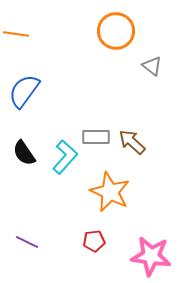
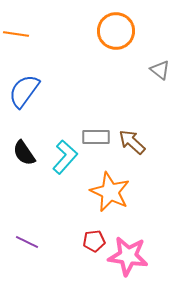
gray triangle: moved 8 px right, 4 px down
pink star: moved 23 px left
